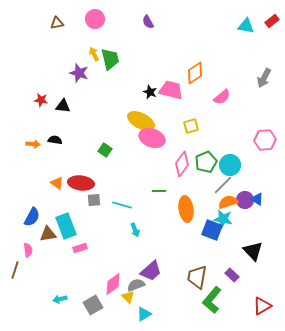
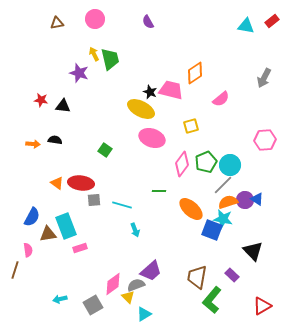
pink semicircle at (222, 97): moved 1 px left, 2 px down
yellow ellipse at (141, 121): moved 12 px up
orange ellipse at (186, 209): moved 5 px right; rotated 40 degrees counterclockwise
